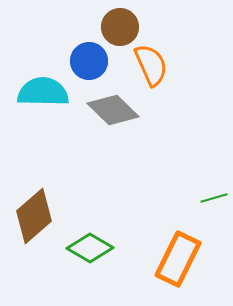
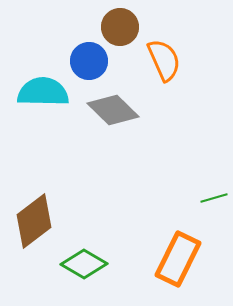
orange semicircle: moved 13 px right, 5 px up
brown diamond: moved 5 px down; rotated 4 degrees clockwise
green diamond: moved 6 px left, 16 px down
